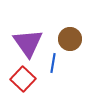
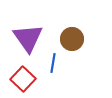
brown circle: moved 2 px right
purple triangle: moved 5 px up
